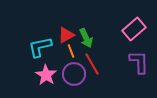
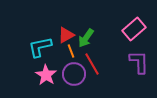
green arrow: rotated 60 degrees clockwise
